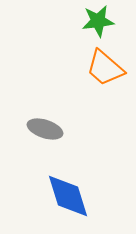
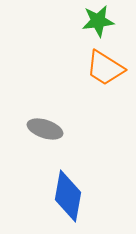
orange trapezoid: rotated 9 degrees counterclockwise
blue diamond: rotated 27 degrees clockwise
